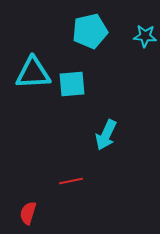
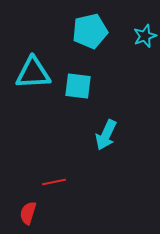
cyan star: rotated 25 degrees counterclockwise
cyan square: moved 6 px right, 2 px down; rotated 12 degrees clockwise
red line: moved 17 px left, 1 px down
